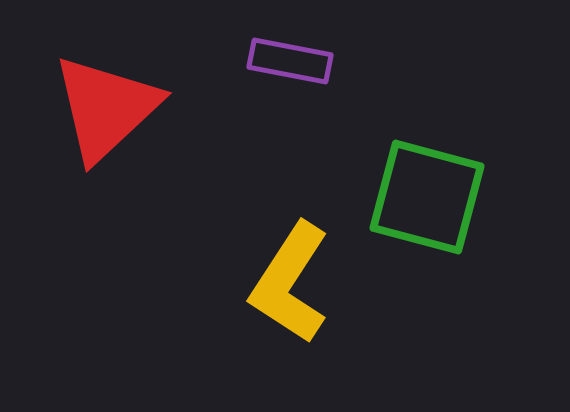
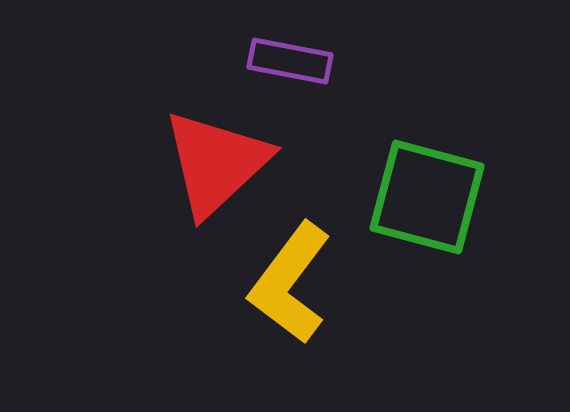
red triangle: moved 110 px right, 55 px down
yellow L-shape: rotated 4 degrees clockwise
